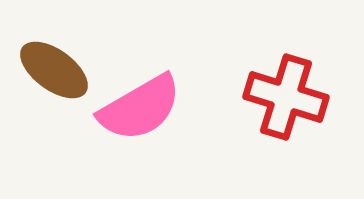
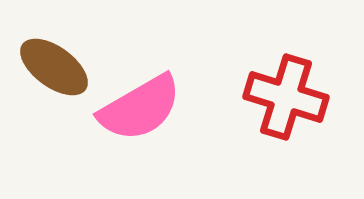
brown ellipse: moved 3 px up
